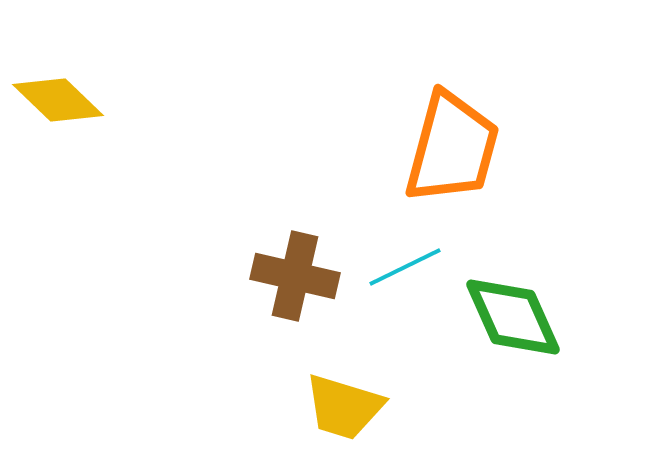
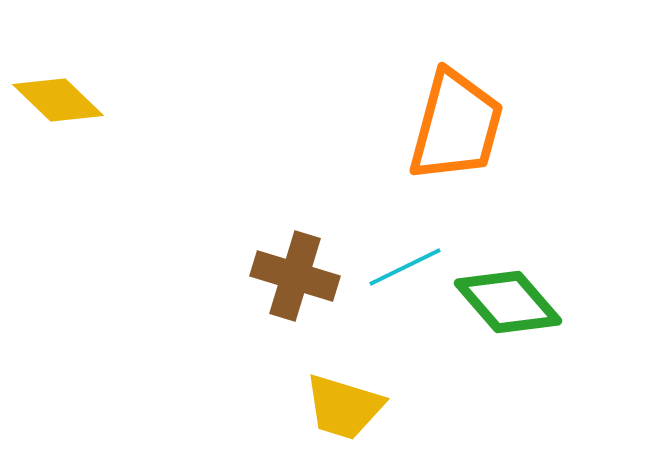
orange trapezoid: moved 4 px right, 22 px up
brown cross: rotated 4 degrees clockwise
green diamond: moved 5 px left, 15 px up; rotated 17 degrees counterclockwise
